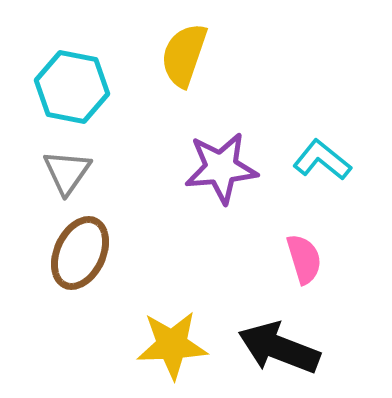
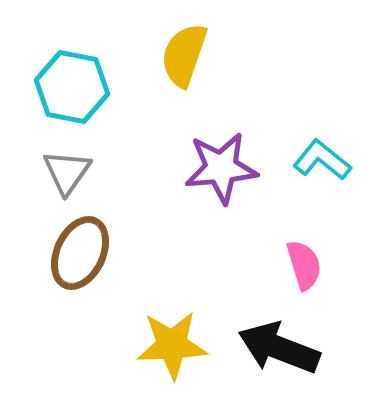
pink semicircle: moved 6 px down
